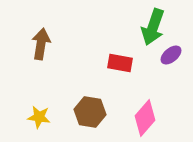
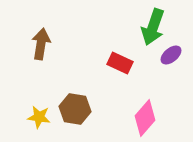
red rectangle: rotated 15 degrees clockwise
brown hexagon: moved 15 px left, 3 px up
